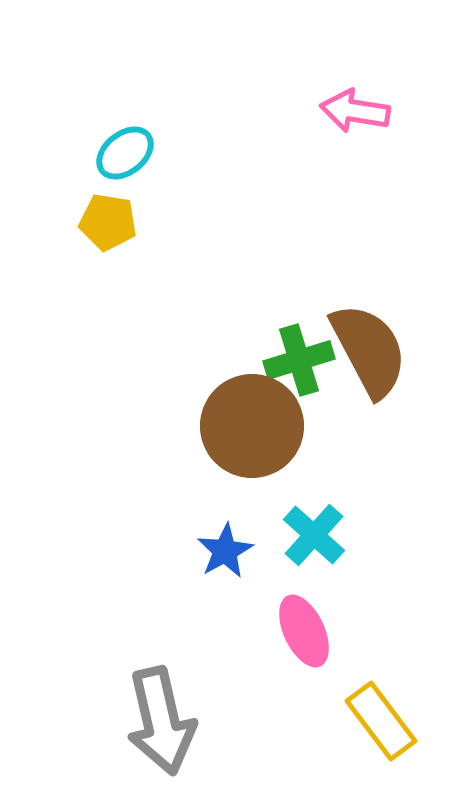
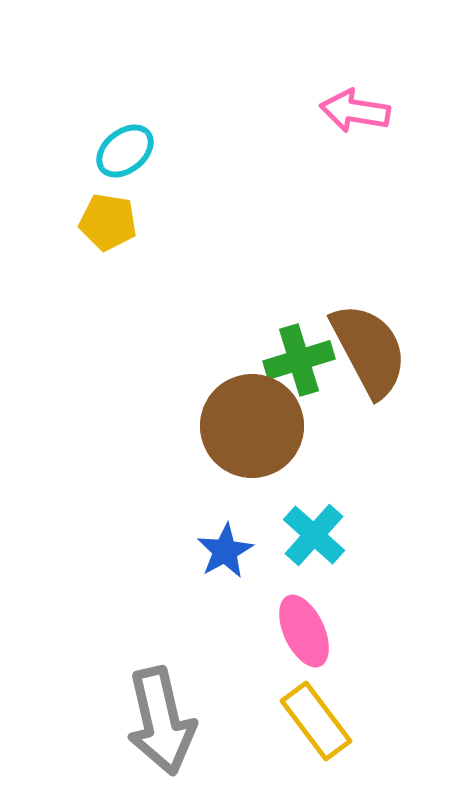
cyan ellipse: moved 2 px up
yellow rectangle: moved 65 px left
